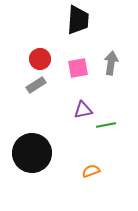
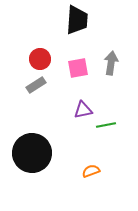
black trapezoid: moved 1 px left
